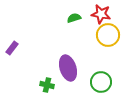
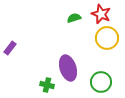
red star: rotated 12 degrees clockwise
yellow circle: moved 1 px left, 3 px down
purple rectangle: moved 2 px left
